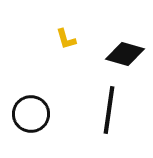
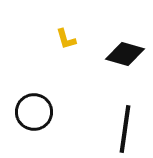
black line: moved 16 px right, 19 px down
black circle: moved 3 px right, 2 px up
